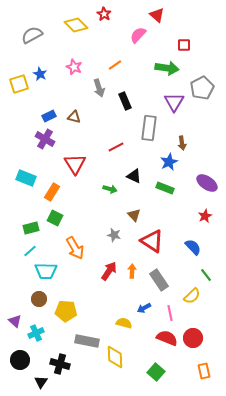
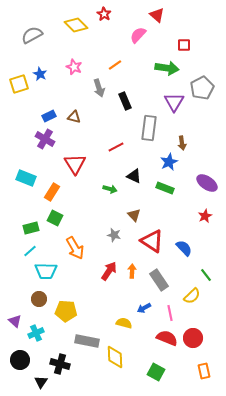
blue semicircle at (193, 247): moved 9 px left, 1 px down
green square at (156, 372): rotated 12 degrees counterclockwise
